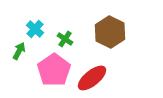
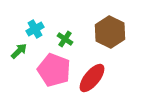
cyan cross: rotated 18 degrees clockwise
green arrow: rotated 18 degrees clockwise
pink pentagon: rotated 16 degrees counterclockwise
red ellipse: rotated 12 degrees counterclockwise
